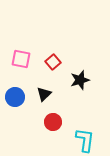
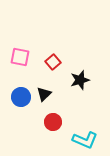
pink square: moved 1 px left, 2 px up
blue circle: moved 6 px right
cyan L-shape: rotated 105 degrees clockwise
